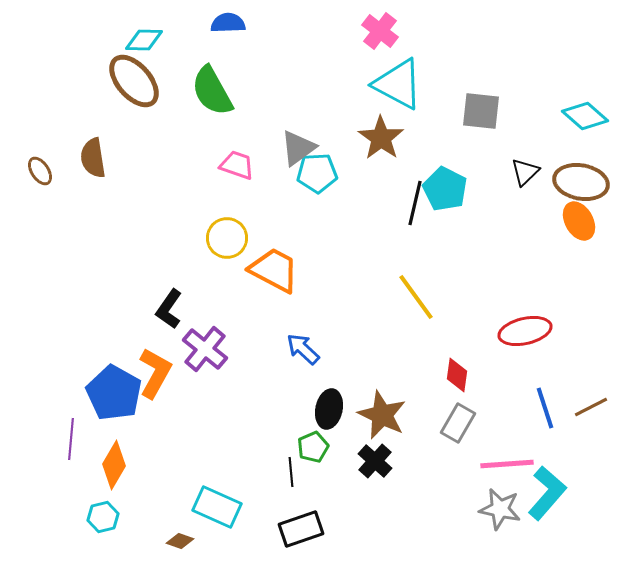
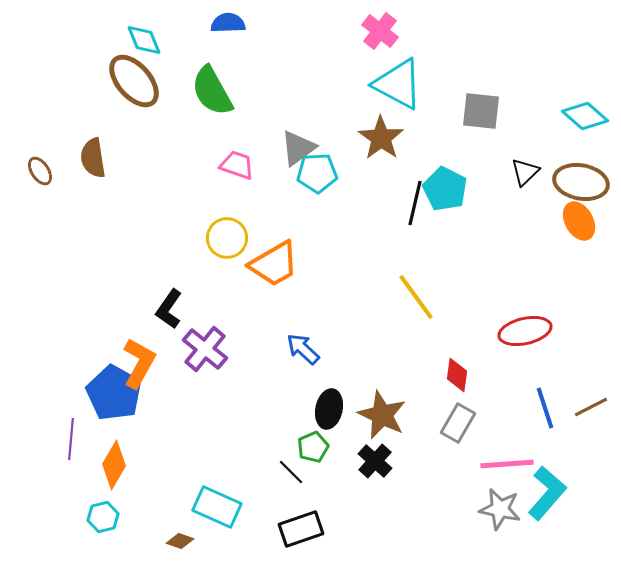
cyan diamond at (144, 40): rotated 66 degrees clockwise
orange trapezoid at (274, 270): moved 6 px up; rotated 122 degrees clockwise
orange L-shape at (155, 373): moved 16 px left, 10 px up
black line at (291, 472): rotated 40 degrees counterclockwise
